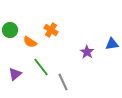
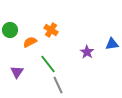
orange semicircle: rotated 120 degrees clockwise
green line: moved 7 px right, 3 px up
purple triangle: moved 2 px right, 2 px up; rotated 16 degrees counterclockwise
gray line: moved 5 px left, 3 px down
